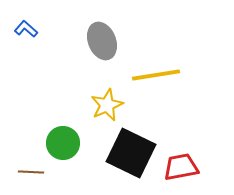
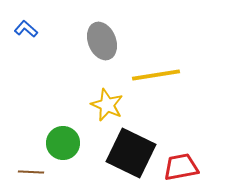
yellow star: rotated 24 degrees counterclockwise
